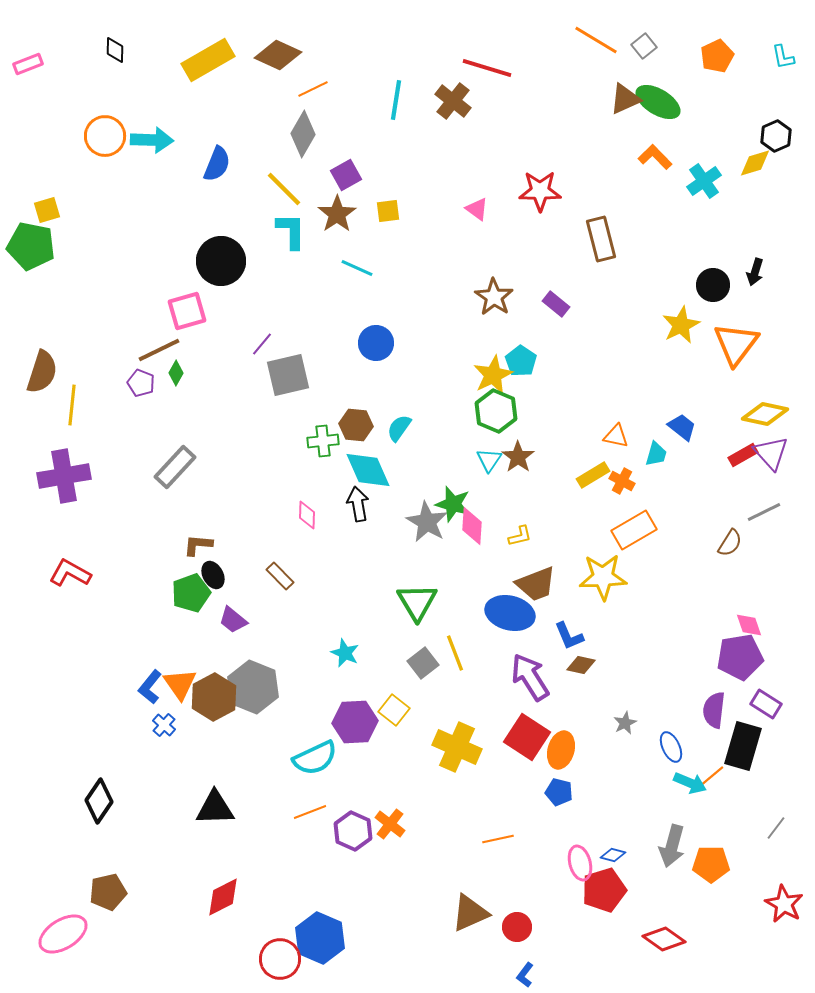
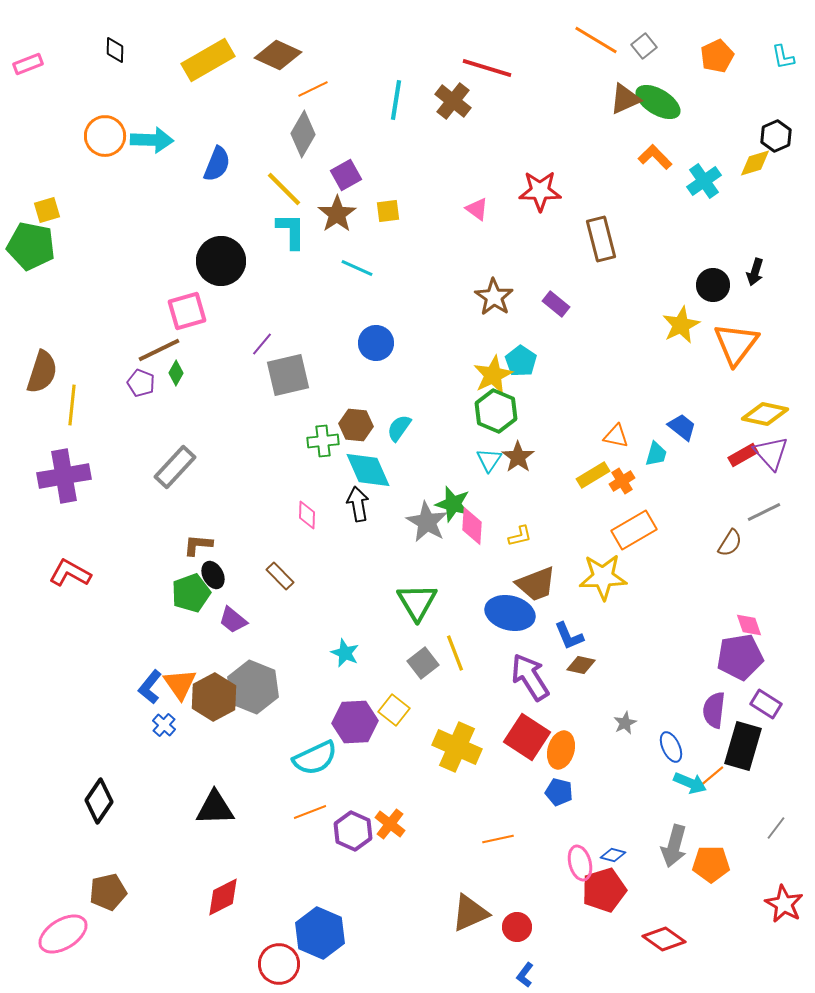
orange cross at (622, 481): rotated 30 degrees clockwise
gray arrow at (672, 846): moved 2 px right
blue hexagon at (320, 938): moved 5 px up
red circle at (280, 959): moved 1 px left, 5 px down
